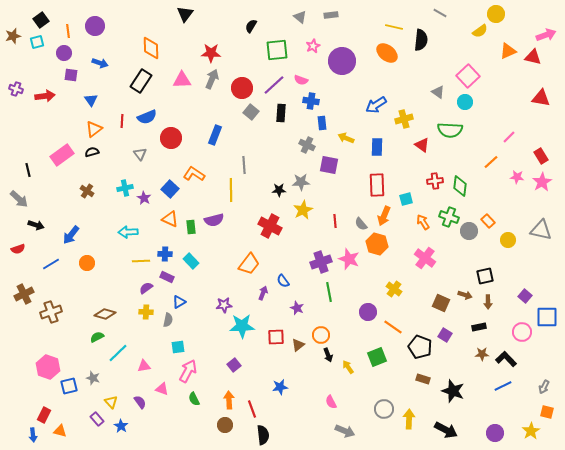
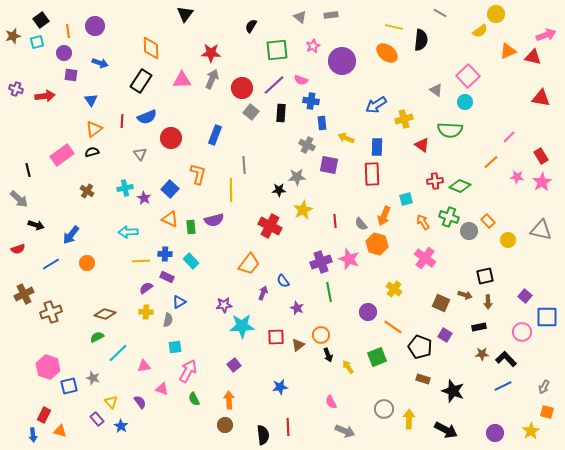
gray triangle at (438, 92): moved 2 px left, 2 px up
orange L-shape at (194, 174): moved 4 px right; rotated 70 degrees clockwise
gray star at (301, 182): moved 4 px left, 5 px up
red rectangle at (377, 185): moved 5 px left, 11 px up
green diamond at (460, 186): rotated 75 degrees counterclockwise
cyan square at (178, 347): moved 3 px left
red line at (252, 409): moved 36 px right, 18 px down; rotated 18 degrees clockwise
